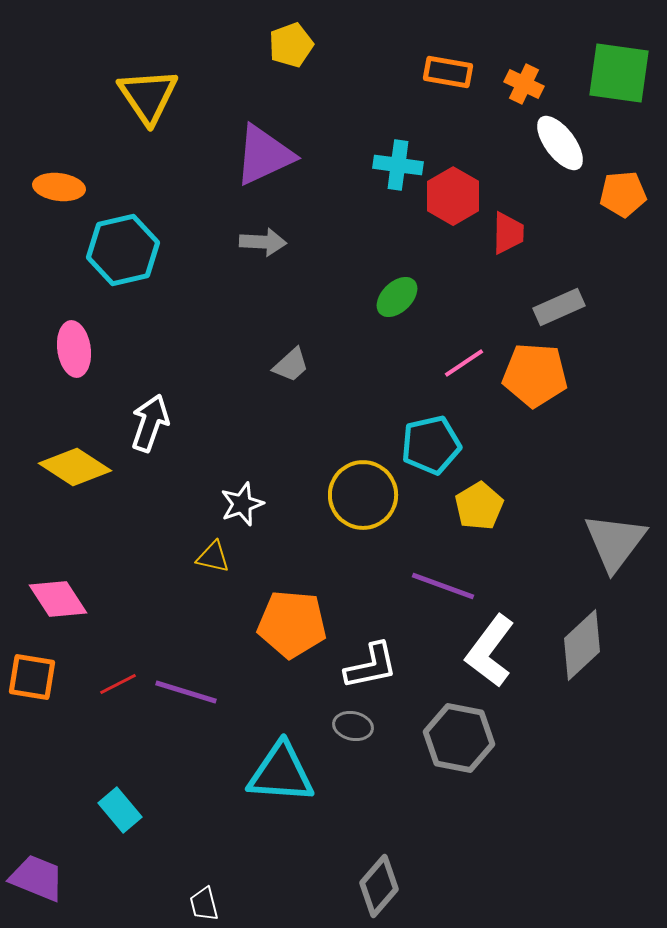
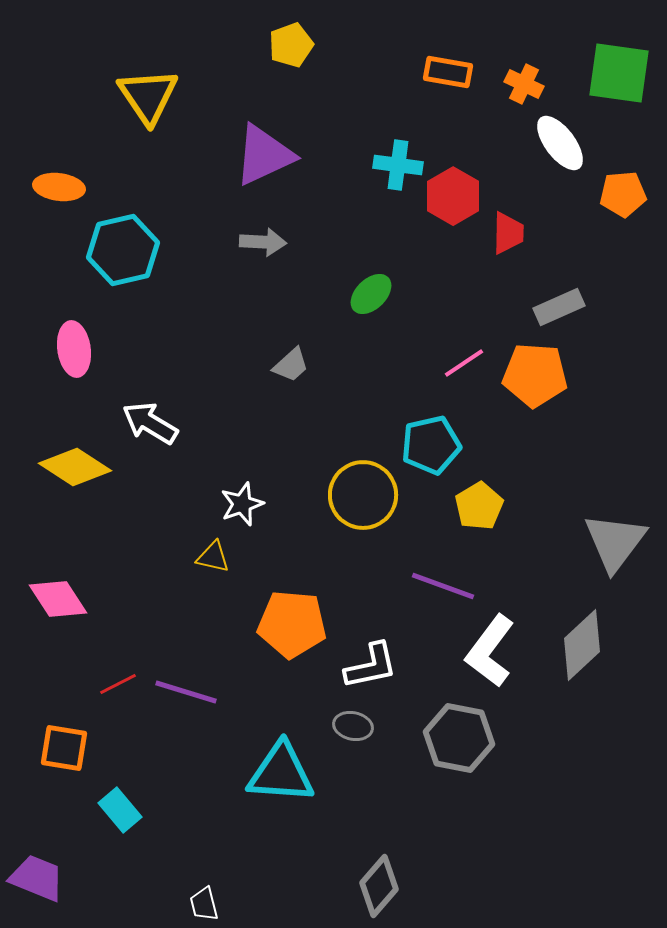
green ellipse at (397, 297): moved 26 px left, 3 px up
white arrow at (150, 423): rotated 78 degrees counterclockwise
orange square at (32, 677): moved 32 px right, 71 px down
